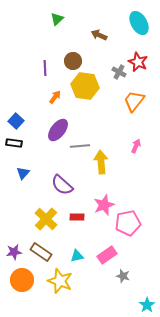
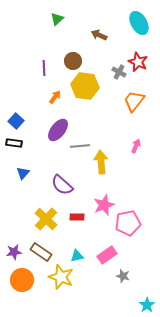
purple line: moved 1 px left
yellow star: moved 1 px right, 4 px up
